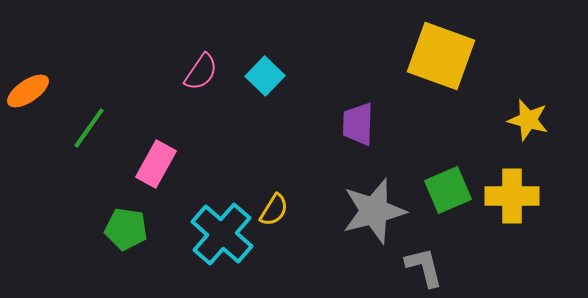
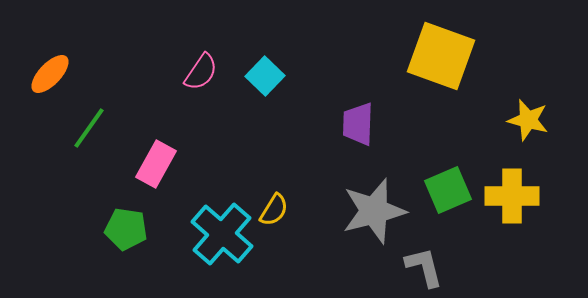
orange ellipse: moved 22 px right, 17 px up; rotated 12 degrees counterclockwise
